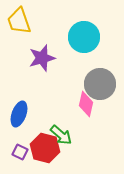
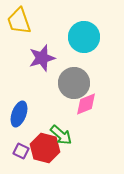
gray circle: moved 26 px left, 1 px up
pink diamond: rotated 55 degrees clockwise
purple square: moved 1 px right, 1 px up
